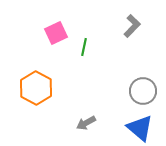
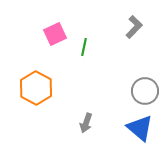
gray L-shape: moved 2 px right, 1 px down
pink square: moved 1 px left, 1 px down
gray circle: moved 2 px right
gray arrow: rotated 42 degrees counterclockwise
